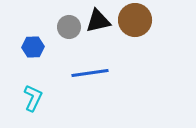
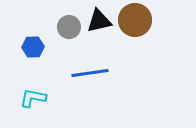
black triangle: moved 1 px right
cyan L-shape: rotated 104 degrees counterclockwise
